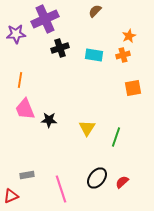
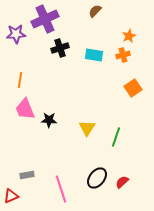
orange square: rotated 24 degrees counterclockwise
